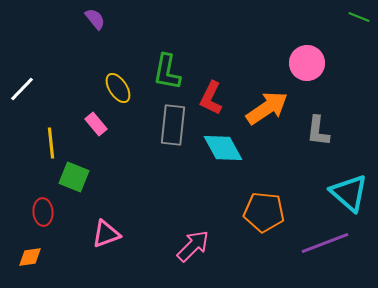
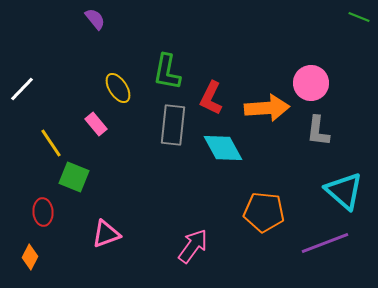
pink circle: moved 4 px right, 20 px down
orange arrow: rotated 30 degrees clockwise
yellow line: rotated 28 degrees counterclockwise
cyan triangle: moved 5 px left, 2 px up
pink arrow: rotated 9 degrees counterclockwise
orange diamond: rotated 55 degrees counterclockwise
